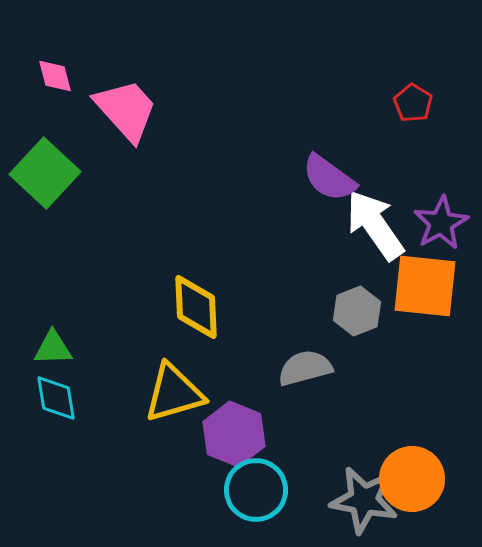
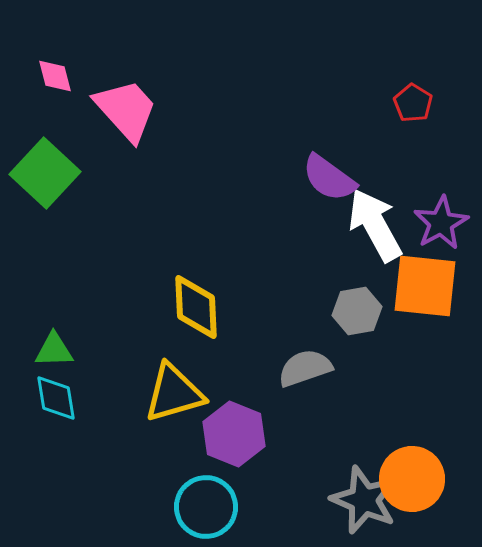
white arrow: rotated 6 degrees clockwise
gray hexagon: rotated 12 degrees clockwise
green triangle: moved 1 px right, 2 px down
gray semicircle: rotated 4 degrees counterclockwise
cyan circle: moved 50 px left, 17 px down
gray star: rotated 12 degrees clockwise
